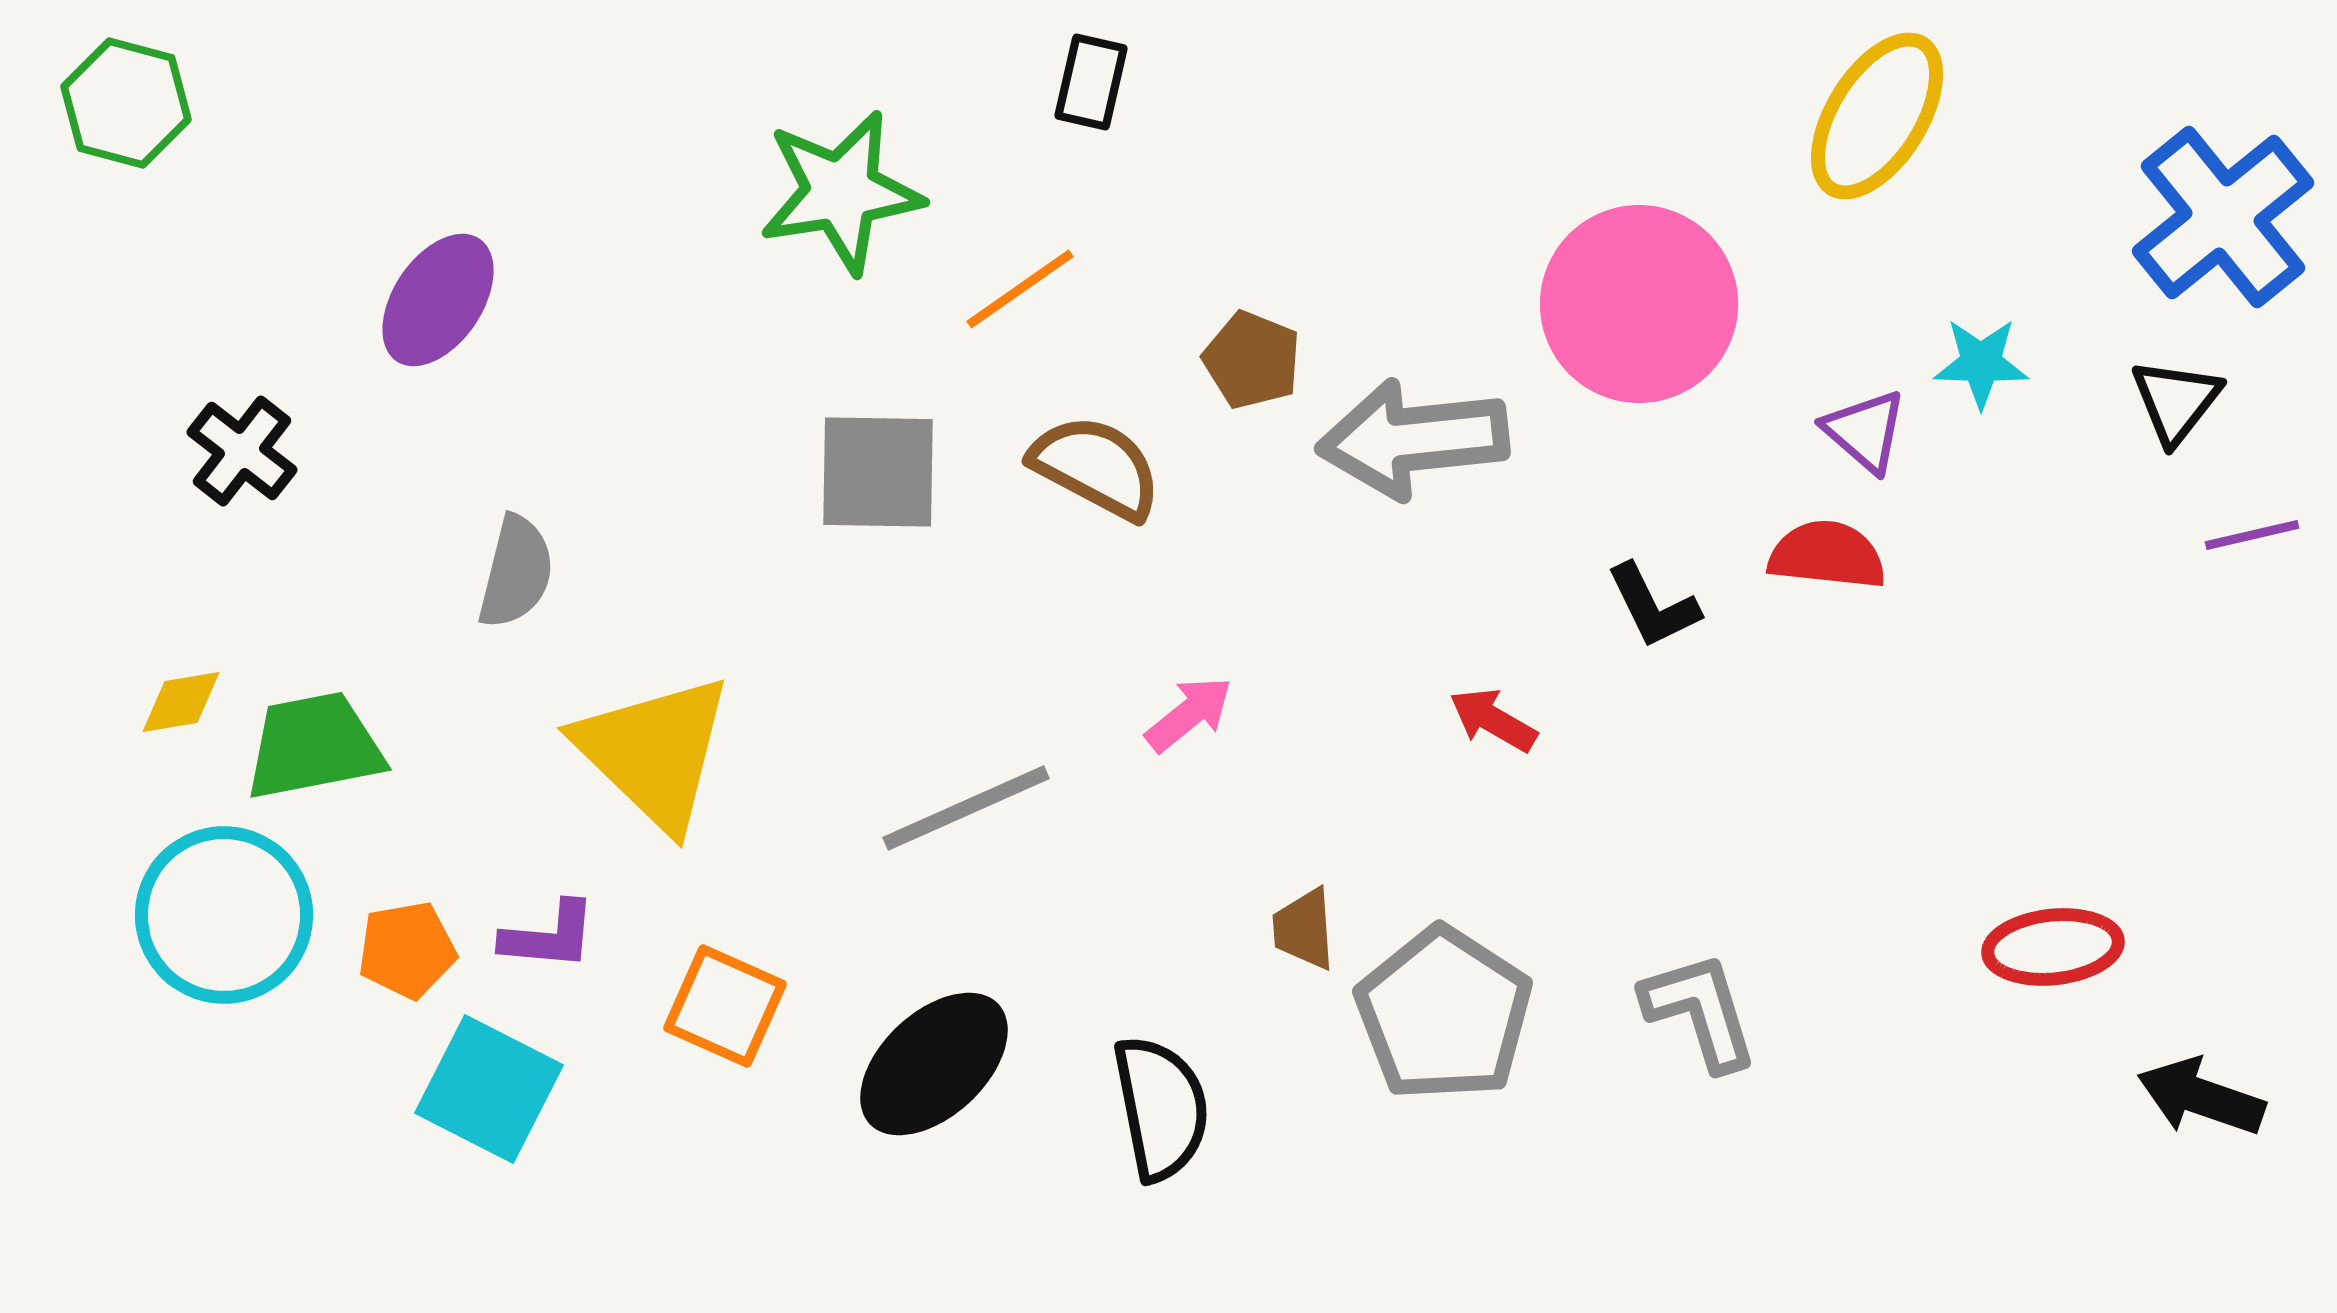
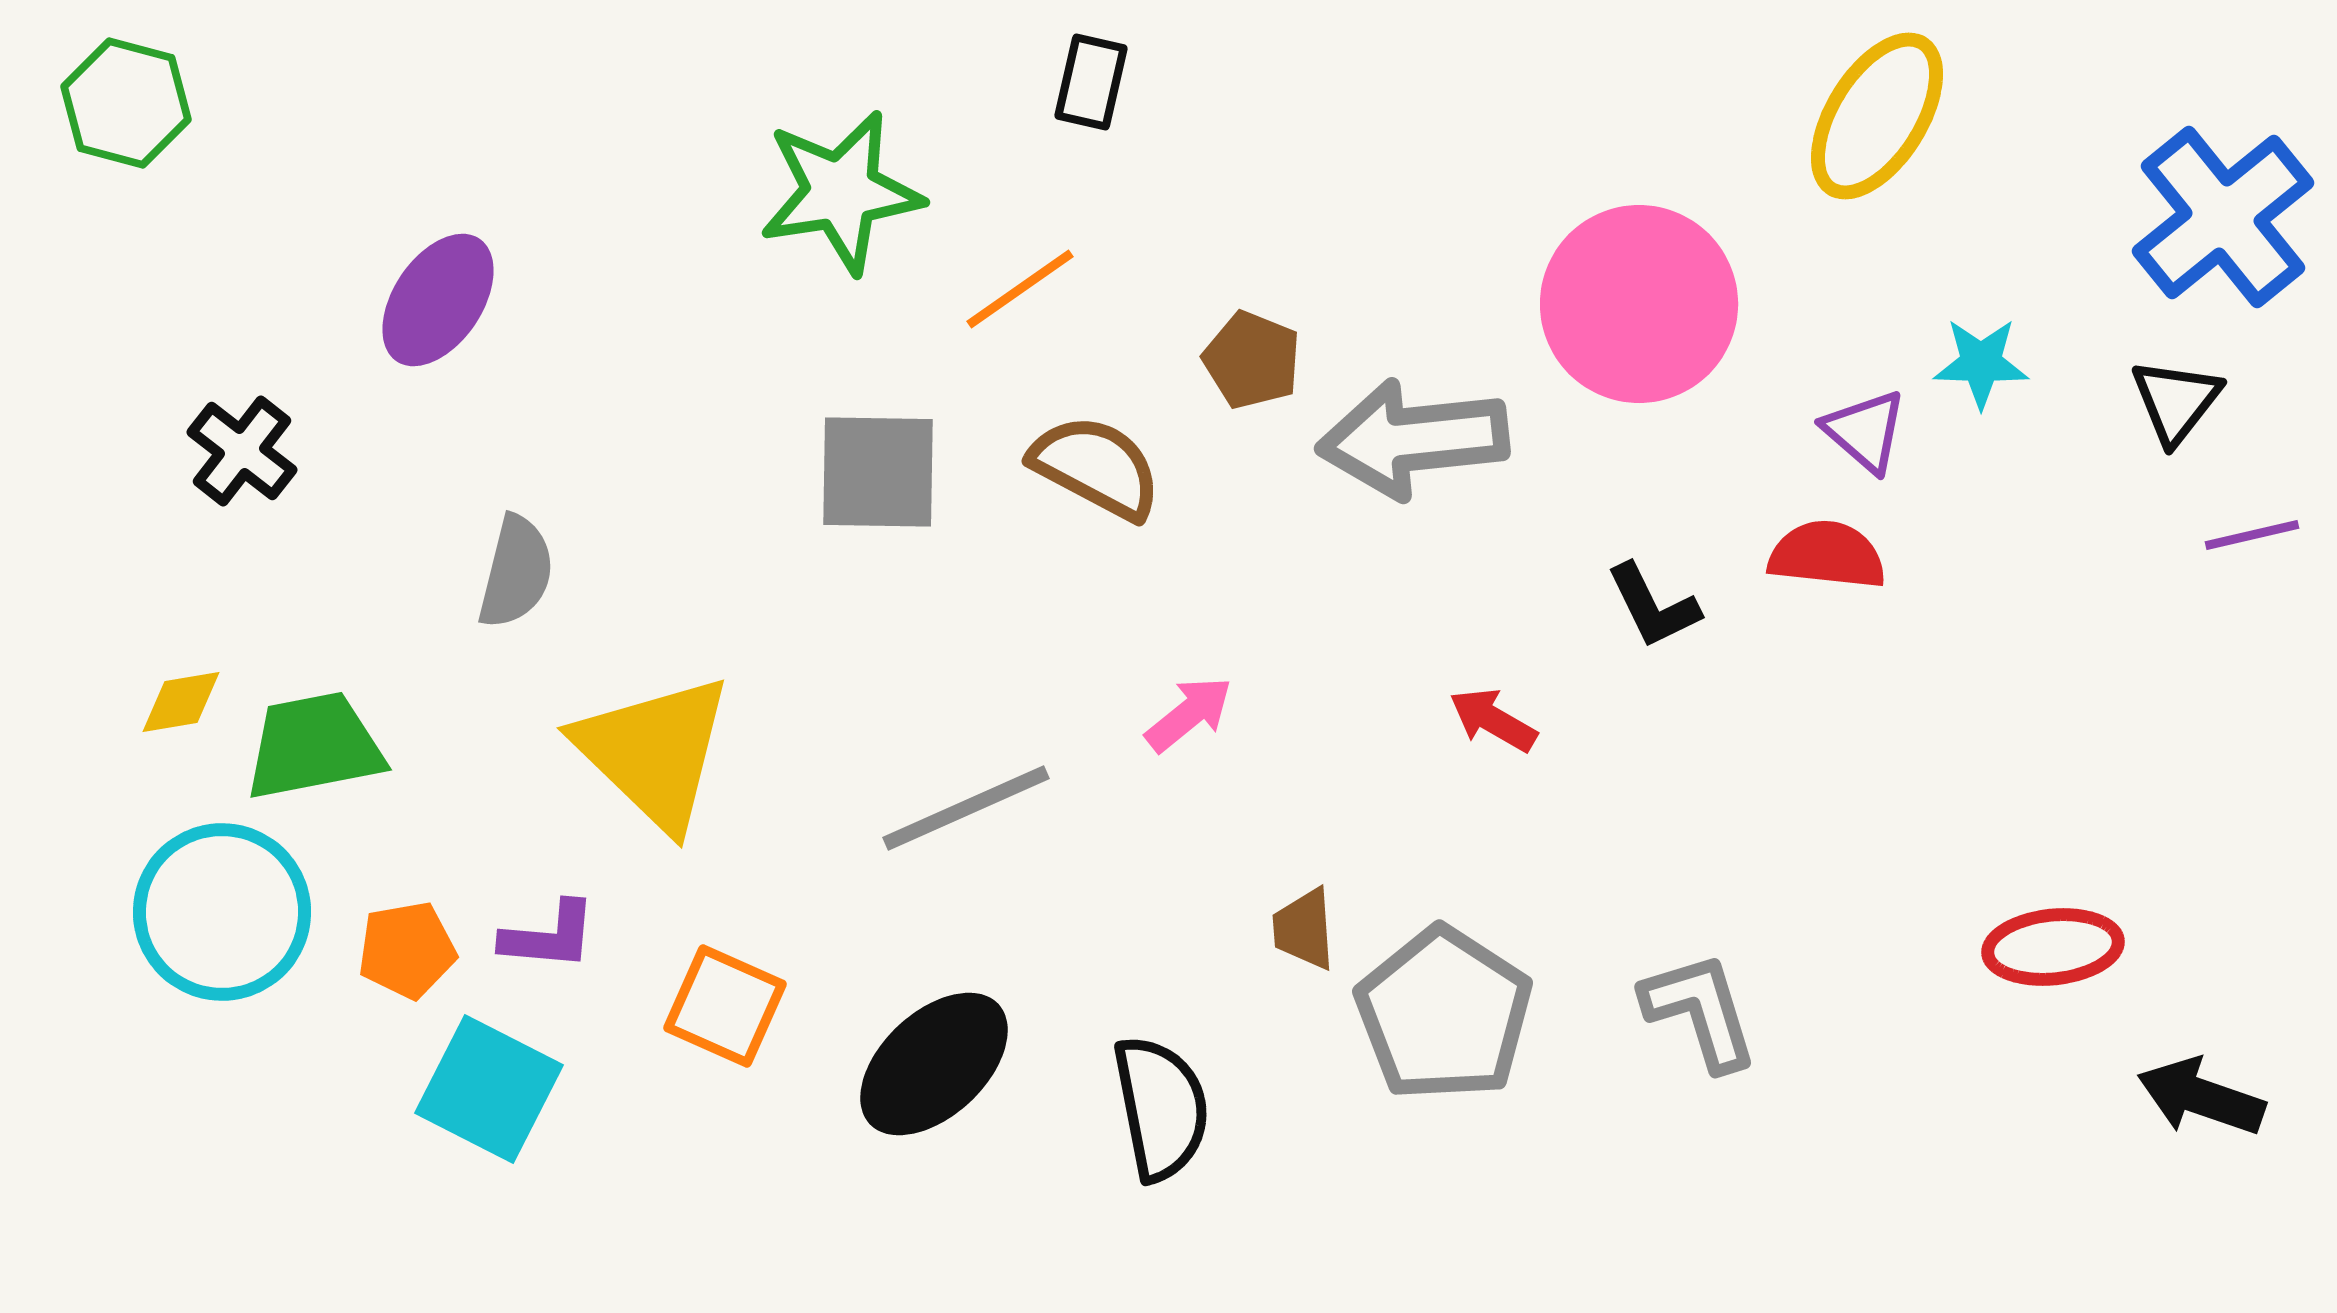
cyan circle: moved 2 px left, 3 px up
